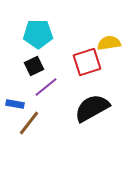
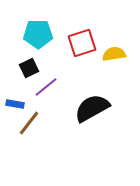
yellow semicircle: moved 5 px right, 11 px down
red square: moved 5 px left, 19 px up
black square: moved 5 px left, 2 px down
